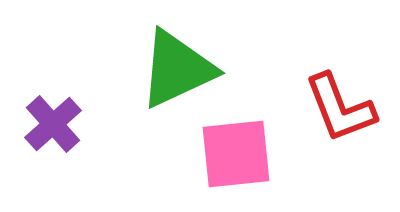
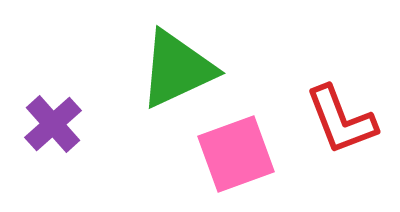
red L-shape: moved 1 px right, 12 px down
pink square: rotated 14 degrees counterclockwise
